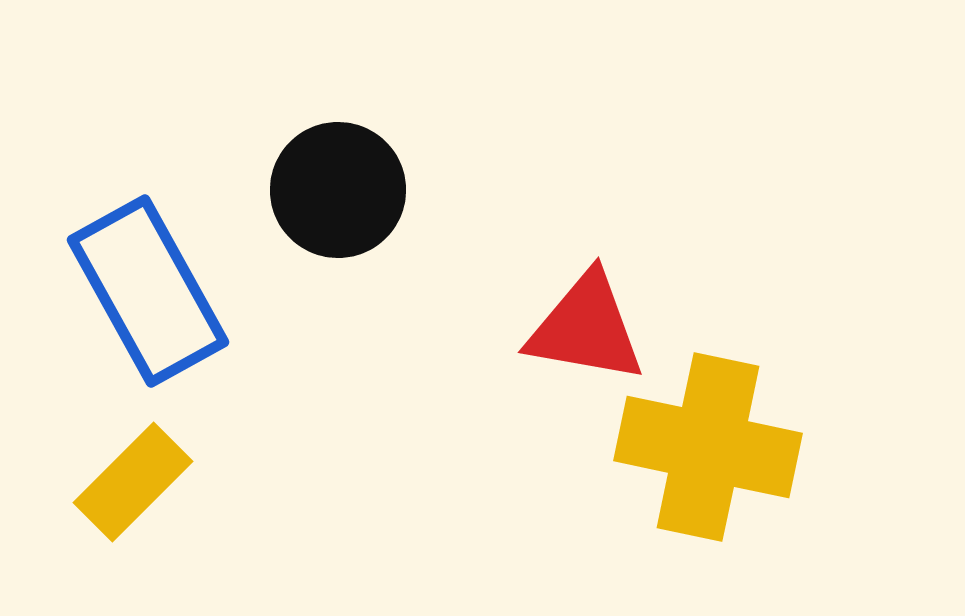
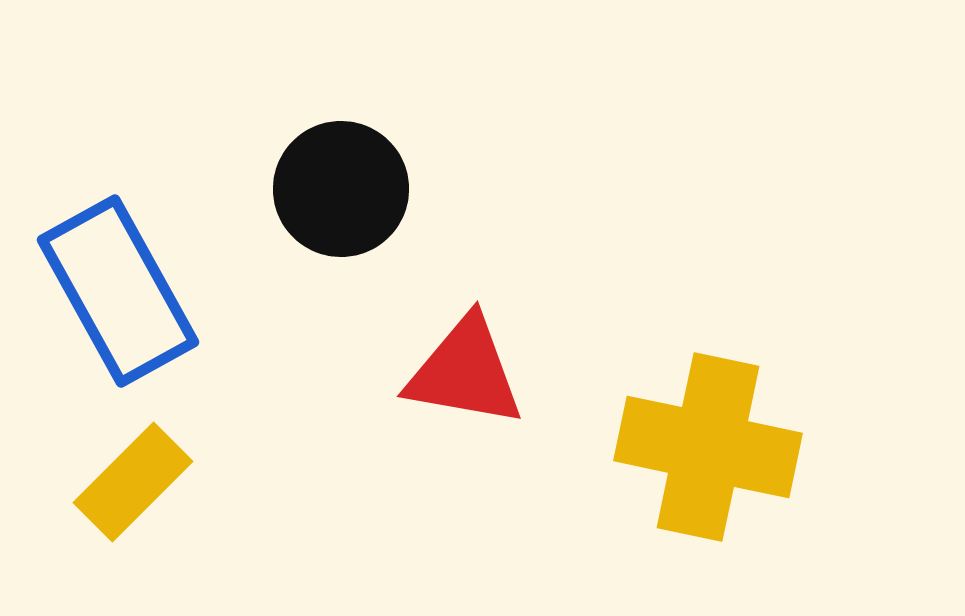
black circle: moved 3 px right, 1 px up
blue rectangle: moved 30 px left
red triangle: moved 121 px left, 44 px down
